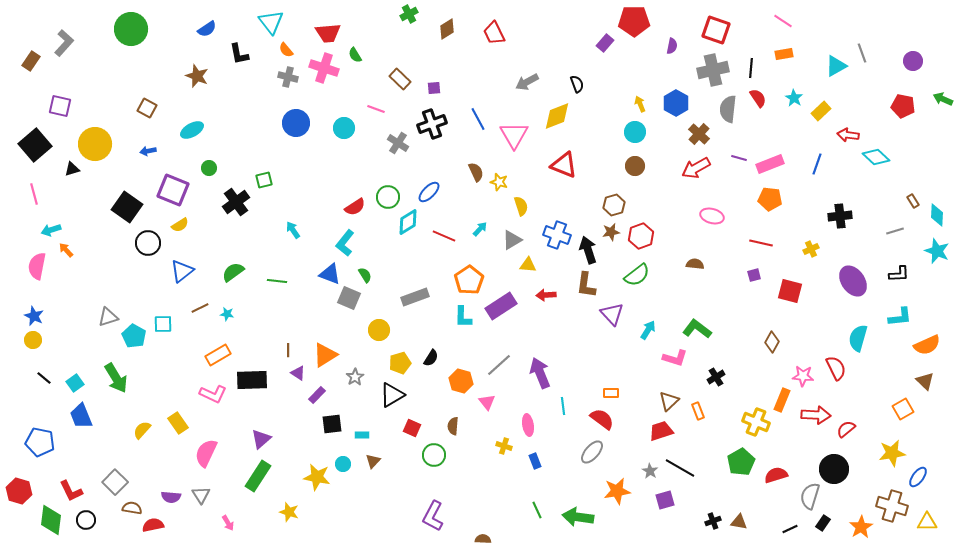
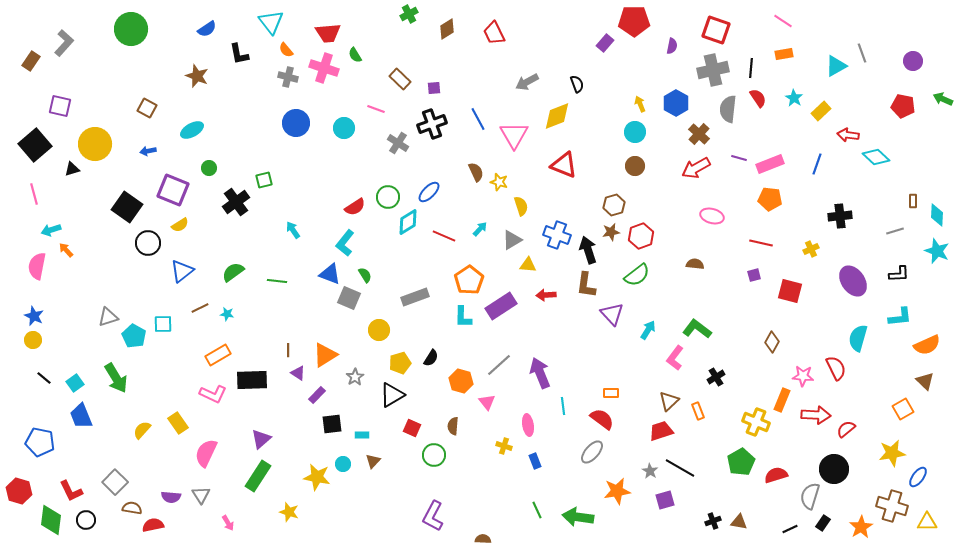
brown rectangle at (913, 201): rotated 32 degrees clockwise
pink L-shape at (675, 358): rotated 110 degrees clockwise
